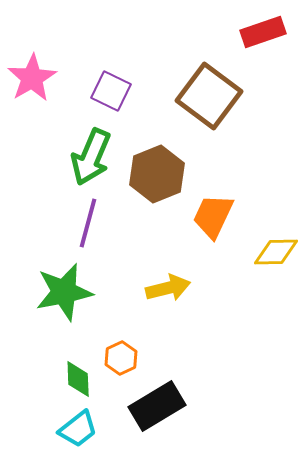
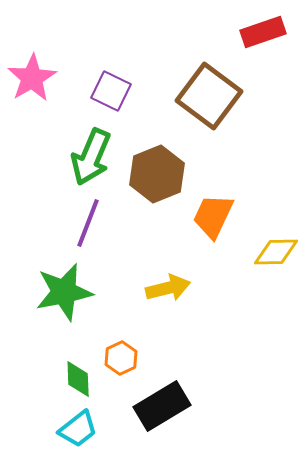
purple line: rotated 6 degrees clockwise
black rectangle: moved 5 px right
